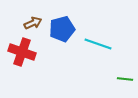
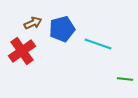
red cross: moved 1 px up; rotated 36 degrees clockwise
